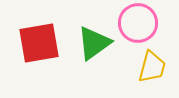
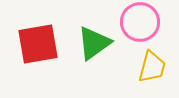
pink circle: moved 2 px right, 1 px up
red square: moved 1 px left, 1 px down
